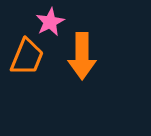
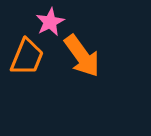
orange arrow: rotated 36 degrees counterclockwise
